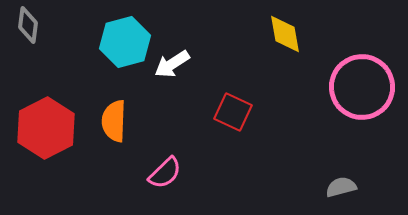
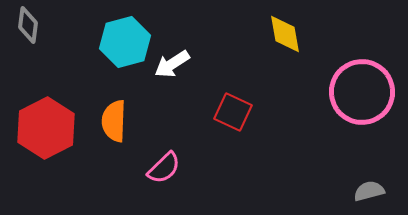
pink circle: moved 5 px down
pink semicircle: moved 1 px left, 5 px up
gray semicircle: moved 28 px right, 4 px down
